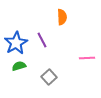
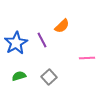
orange semicircle: moved 9 px down; rotated 49 degrees clockwise
green semicircle: moved 10 px down
